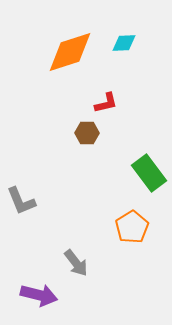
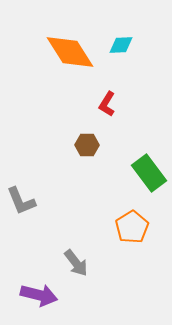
cyan diamond: moved 3 px left, 2 px down
orange diamond: rotated 75 degrees clockwise
red L-shape: moved 1 px right, 1 px down; rotated 135 degrees clockwise
brown hexagon: moved 12 px down
